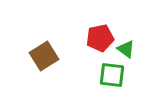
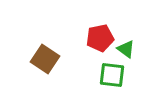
brown square: moved 1 px right, 3 px down; rotated 24 degrees counterclockwise
